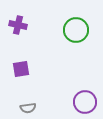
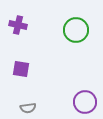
purple square: rotated 18 degrees clockwise
